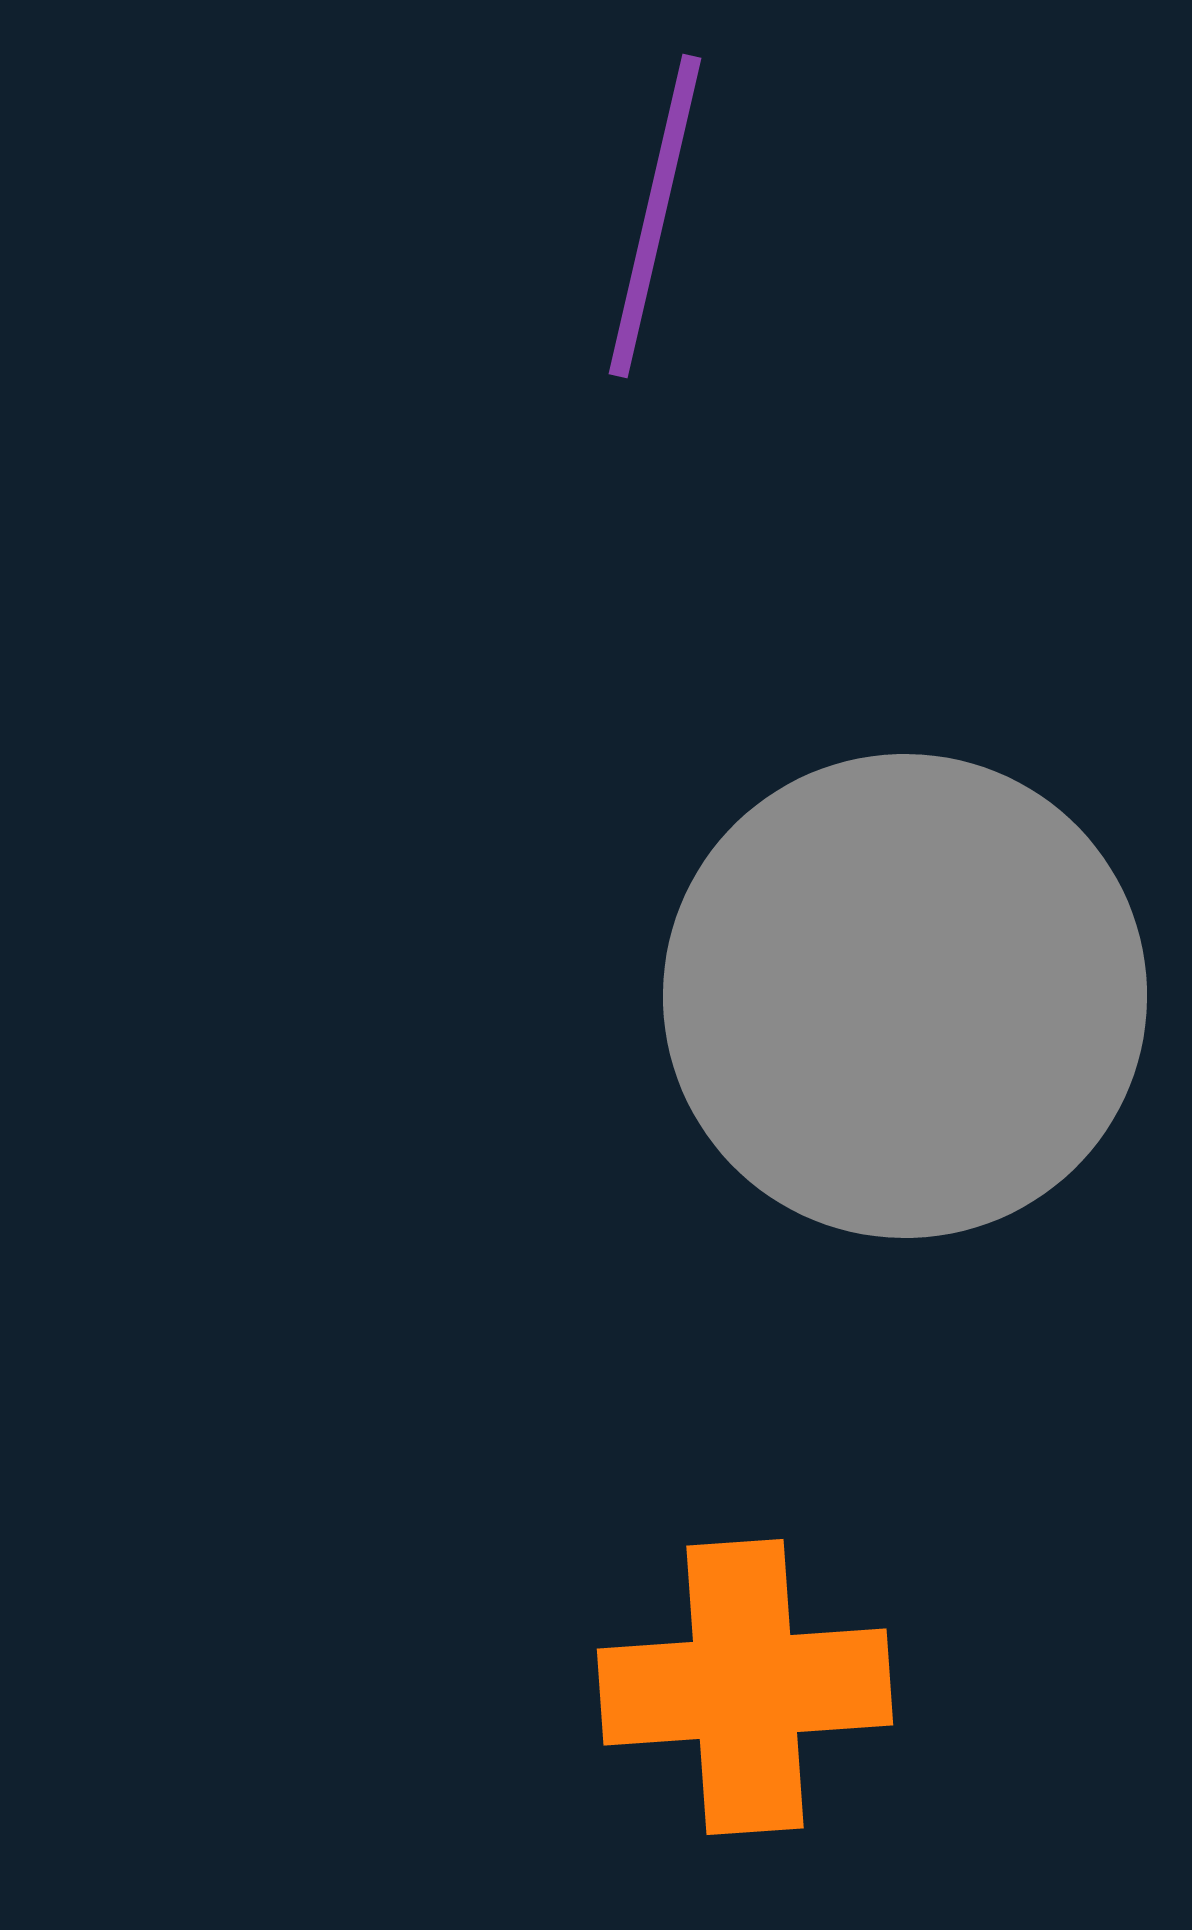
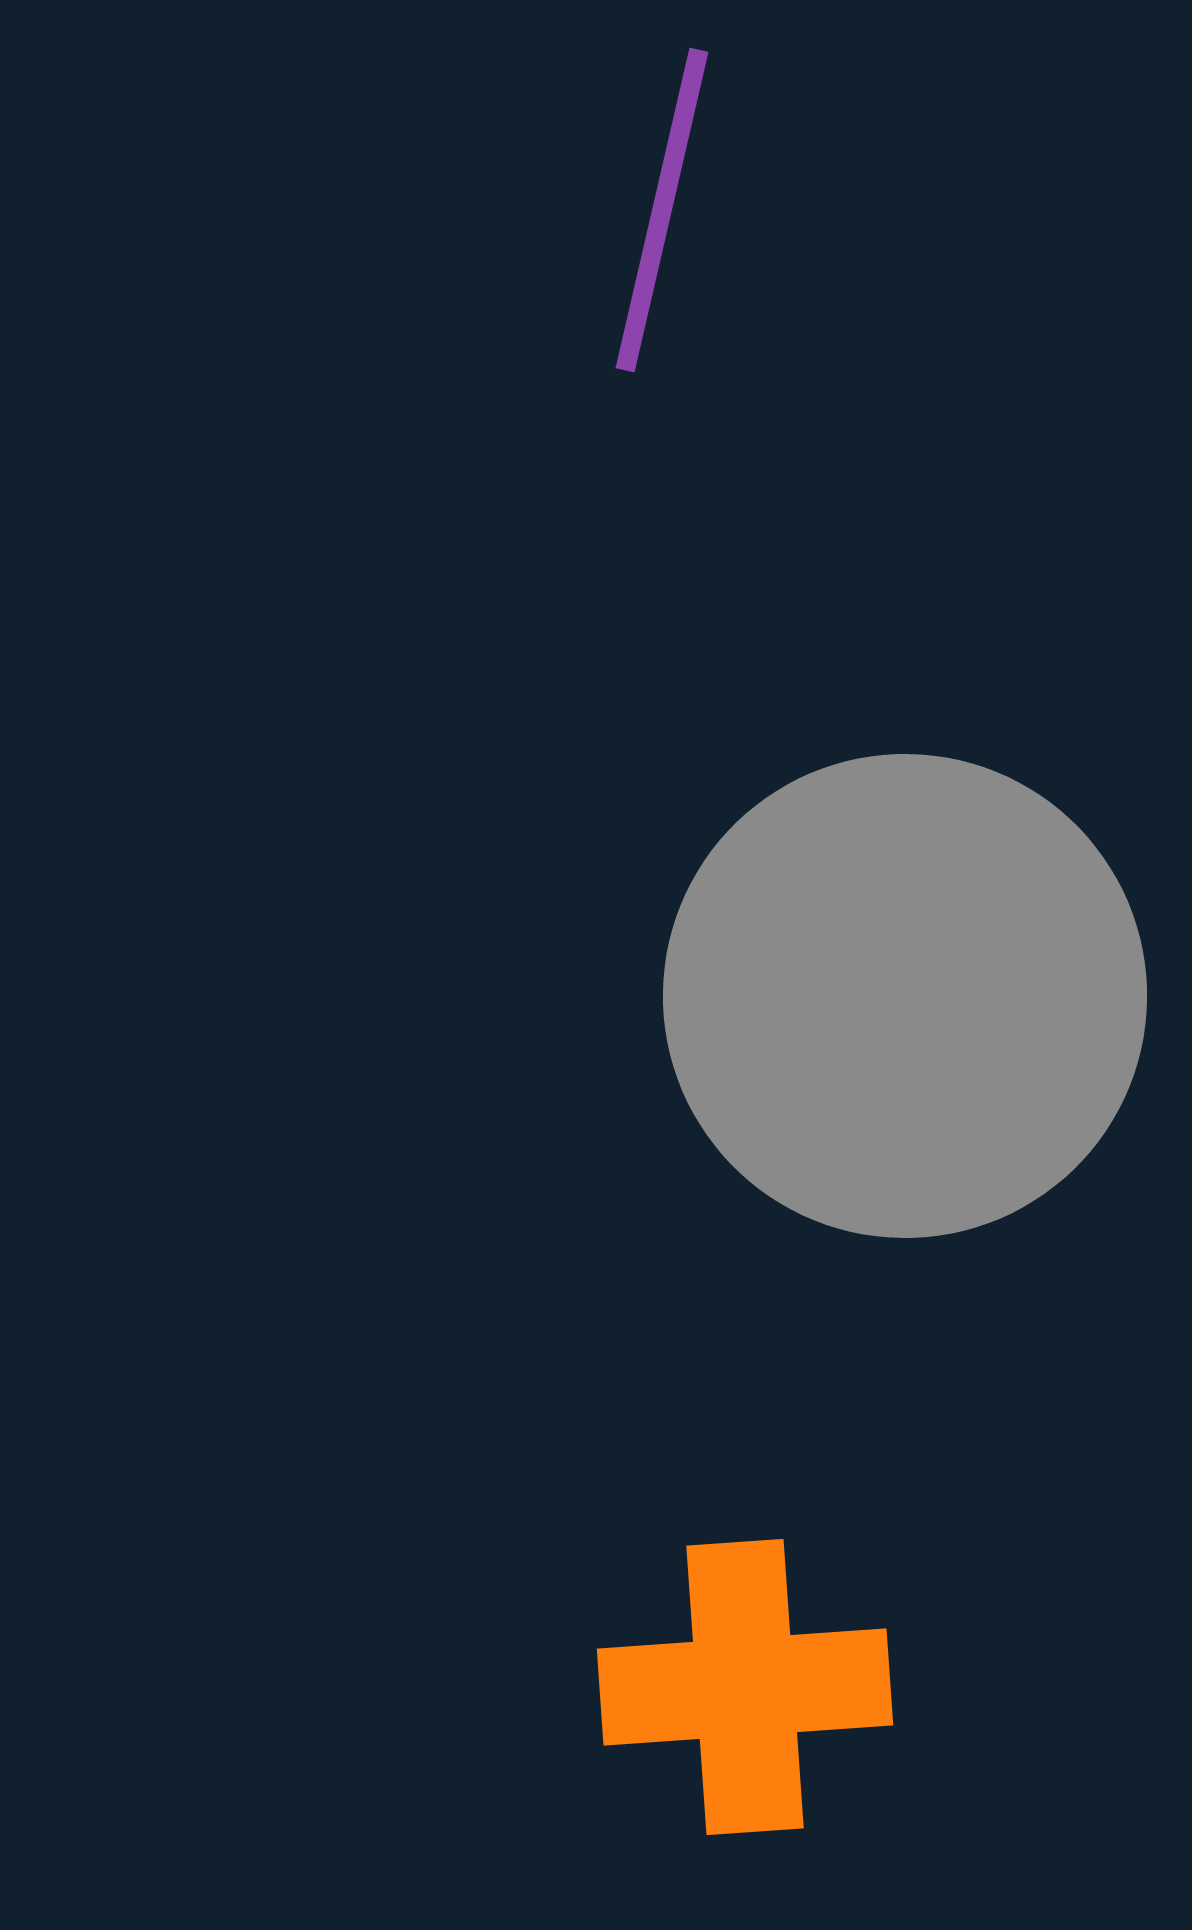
purple line: moved 7 px right, 6 px up
